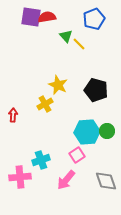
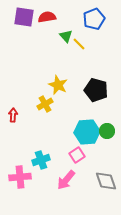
purple square: moved 7 px left
